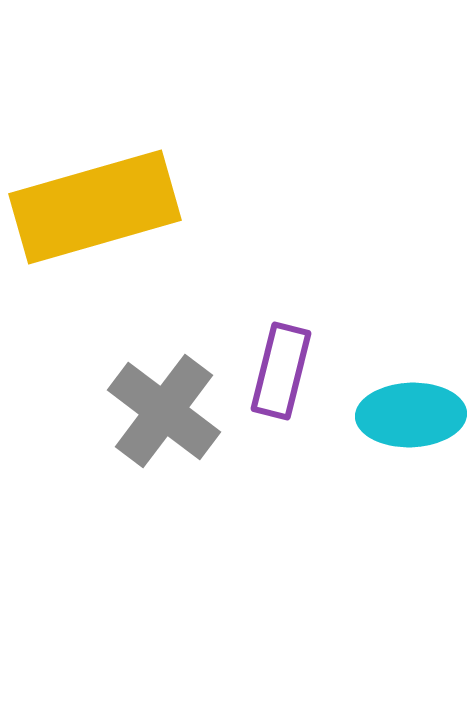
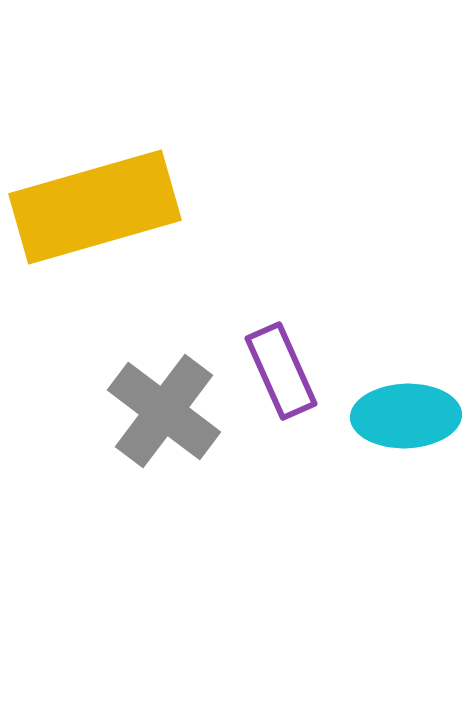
purple rectangle: rotated 38 degrees counterclockwise
cyan ellipse: moved 5 px left, 1 px down
